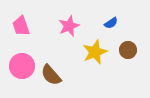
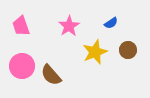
pink star: rotated 10 degrees counterclockwise
